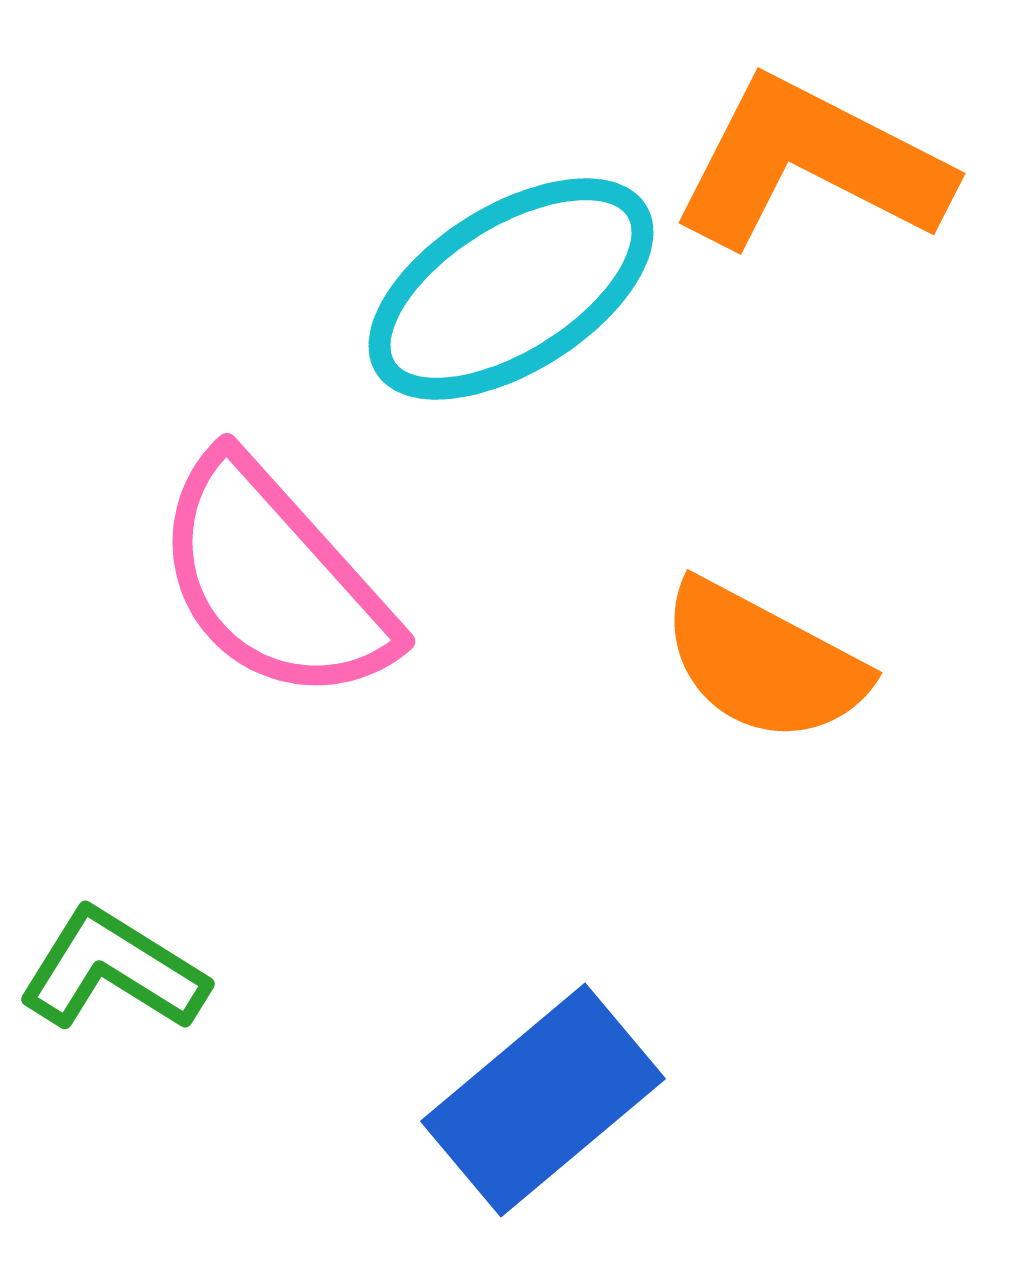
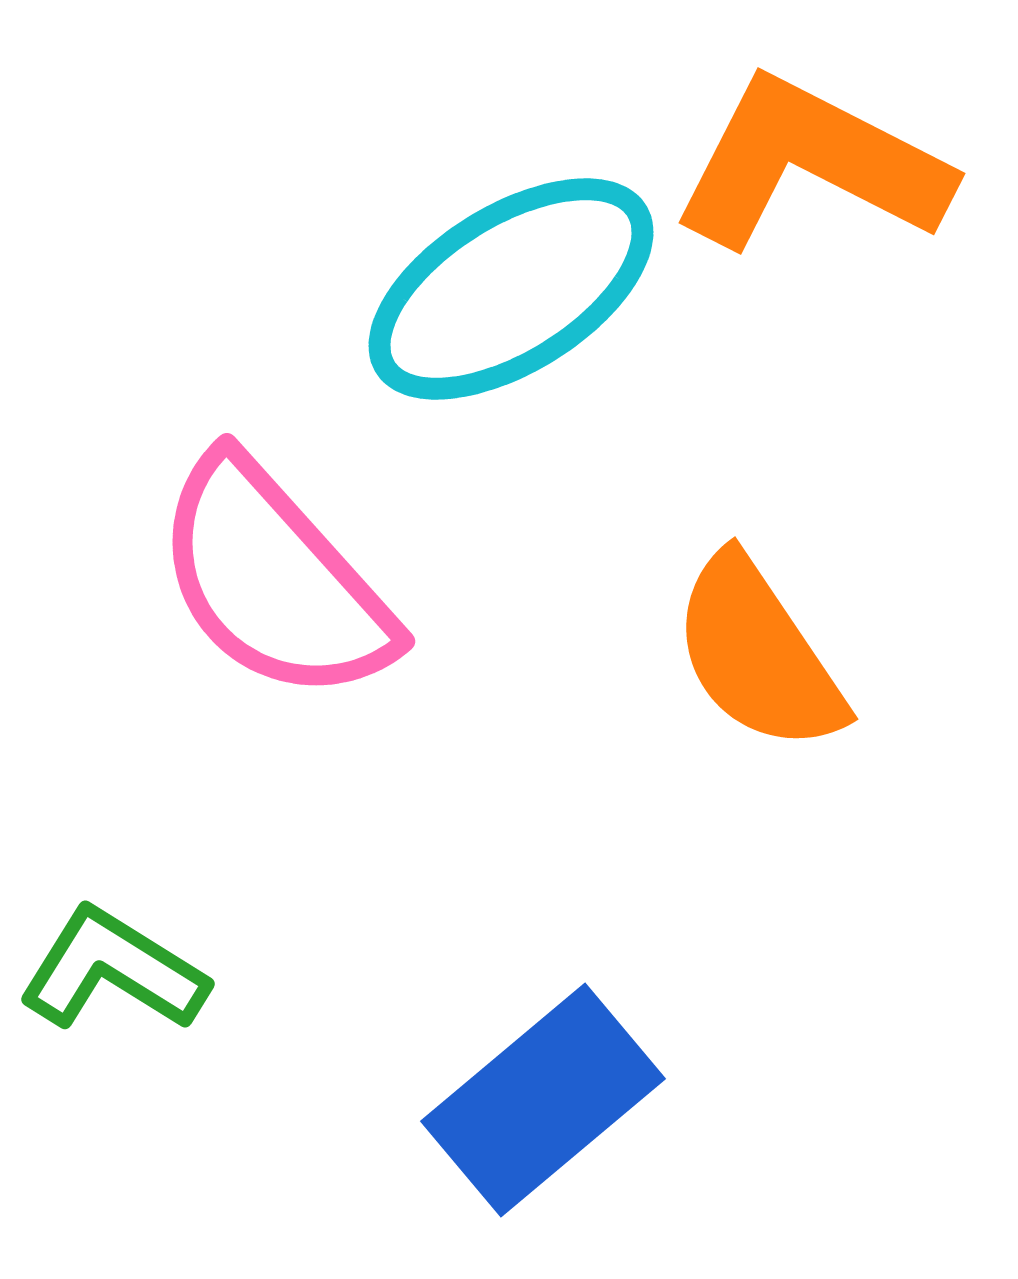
orange semicircle: moved 5 px left, 8 px up; rotated 28 degrees clockwise
